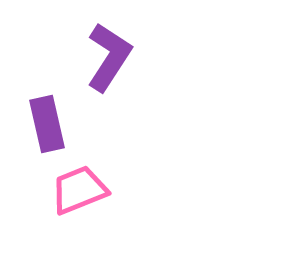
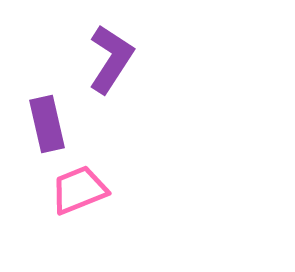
purple L-shape: moved 2 px right, 2 px down
